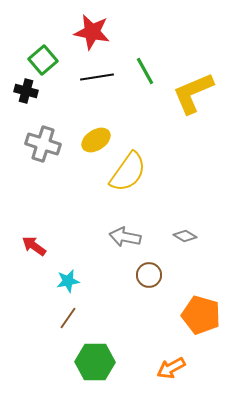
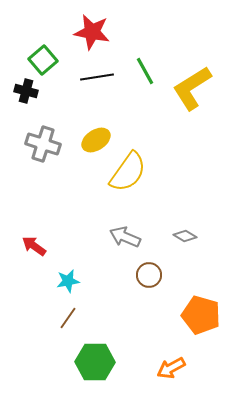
yellow L-shape: moved 1 px left, 5 px up; rotated 9 degrees counterclockwise
gray arrow: rotated 12 degrees clockwise
